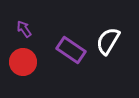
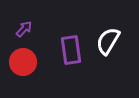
purple arrow: rotated 78 degrees clockwise
purple rectangle: rotated 48 degrees clockwise
